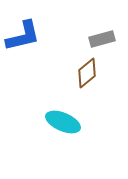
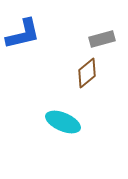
blue L-shape: moved 2 px up
